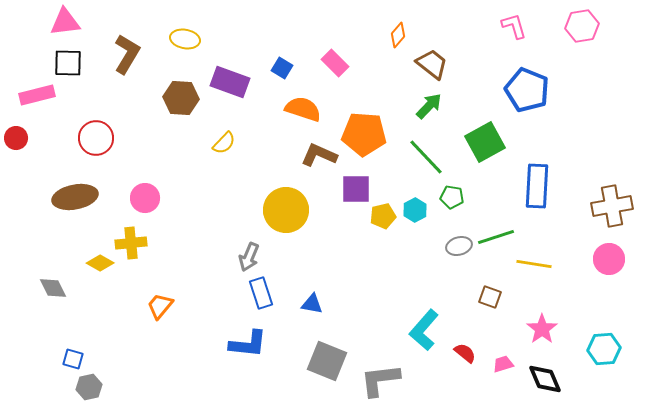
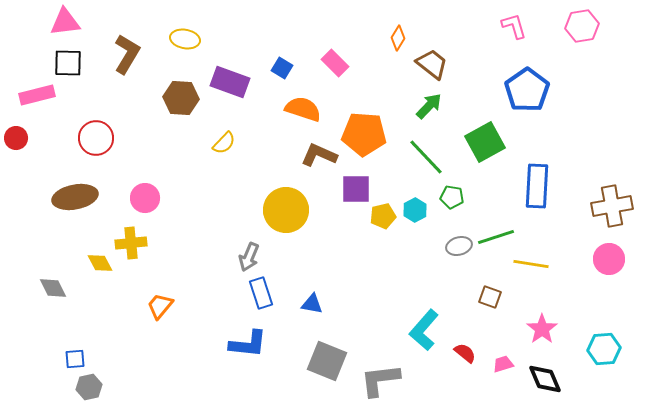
orange diamond at (398, 35): moved 3 px down; rotated 10 degrees counterclockwise
blue pentagon at (527, 90): rotated 15 degrees clockwise
yellow diamond at (100, 263): rotated 32 degrees clockwise
yellow line at (534, 264): moved 3 px left
blue square at (73, 359): moved 2 px right; rotated 20 degrees counterclockwise
